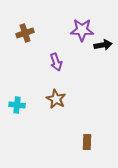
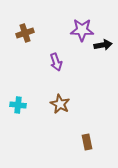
brown star: moved 4 px right, 5 px down
cyan cross: moved 1 px right
brown rectangle: rotated 14 degrees counterclockwise
